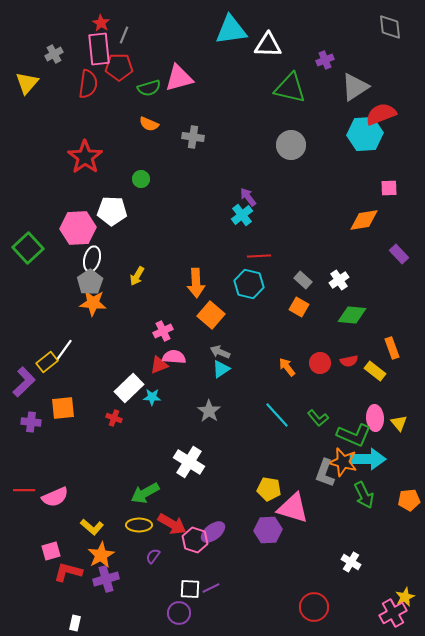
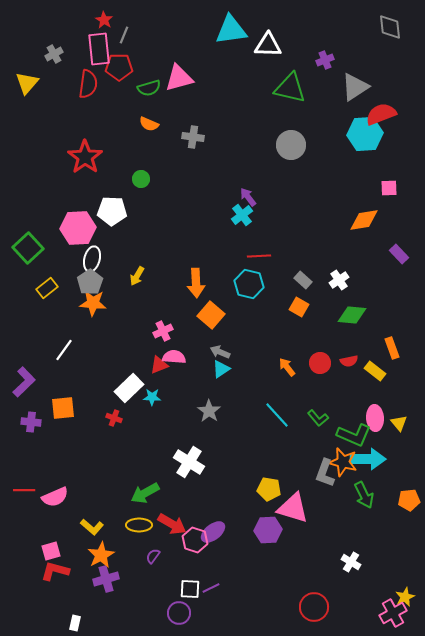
red star at (101, 23): moved 3 px right, 3 px up
yellow rectangle at (47, 362): moved 74 px up
red L-shape at (68, 572): moved 13 px left, 1 px up
